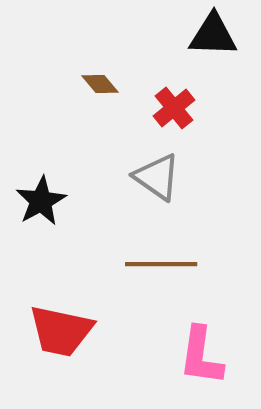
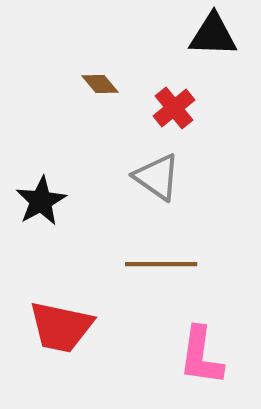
red trapezoid: moved 4 px up
